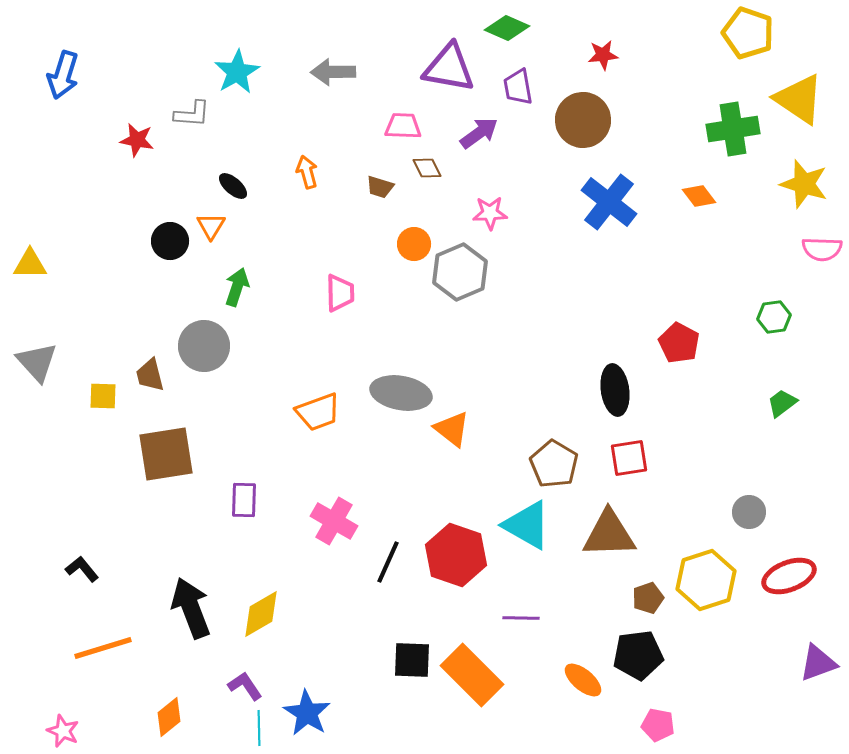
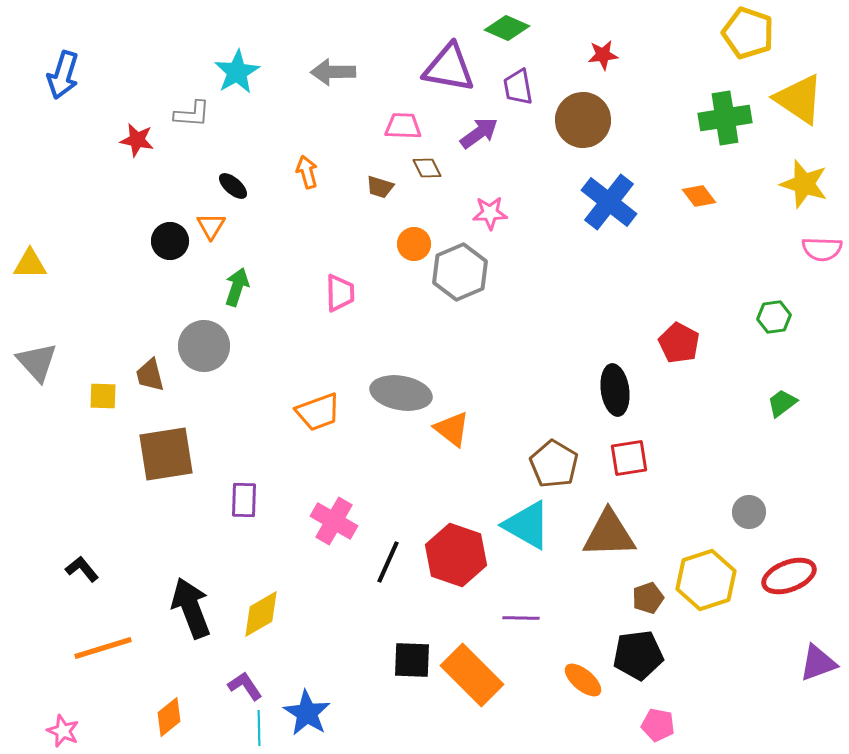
green cross at (733, 129): moved 8 px left, 11 px up
